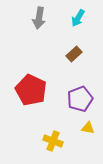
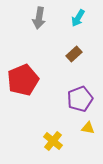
red pentagon: moved 8 px left, 10 px up; rotated 24 degrees clockwise
yellow cross: rotated 18 degrees clockwise
